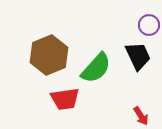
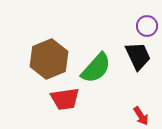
purple circle: moved 2 px left, 1 px down
brown hexagon: moved 4 px down
